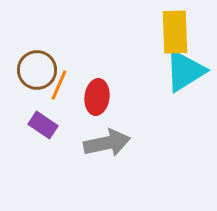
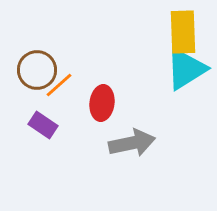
yellow rectangle: moved 8 px right
cyan triangle: moved 1 px right, 2 px up
orange line: rotated 24 degrees clockwise
red ellipse: moved 5 px right, 6 px down
gray arrow: moved 25 px right
